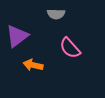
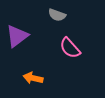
gray semicircle: moved 1 px right, 1 px down; rotated 18 degrees clockwise
orange arrow: moved 13 px down
